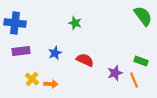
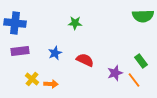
green semicircle: rotated 125 degrees clockwise
green star: rotated 16 degrees counterclockwise
purple rectangle: moved 1 px left
green rectangle: rotated 32 degrees clockwise
orange line: rotated 14 degrees counterclockwise
